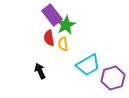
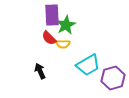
purple rectangle: rotated 35 degrees clockwise
red semicircle: rotated 35 degrees counterclockwise
yellow semicircle: rotated 80 degrees counterclockwise
